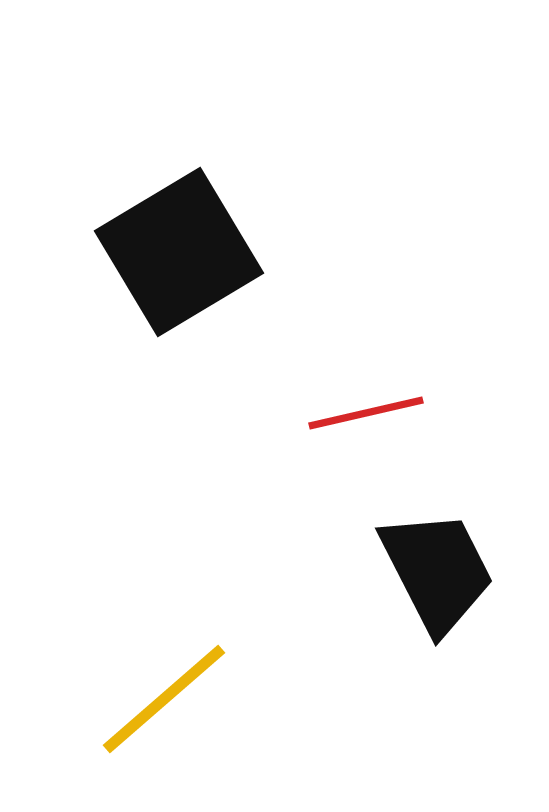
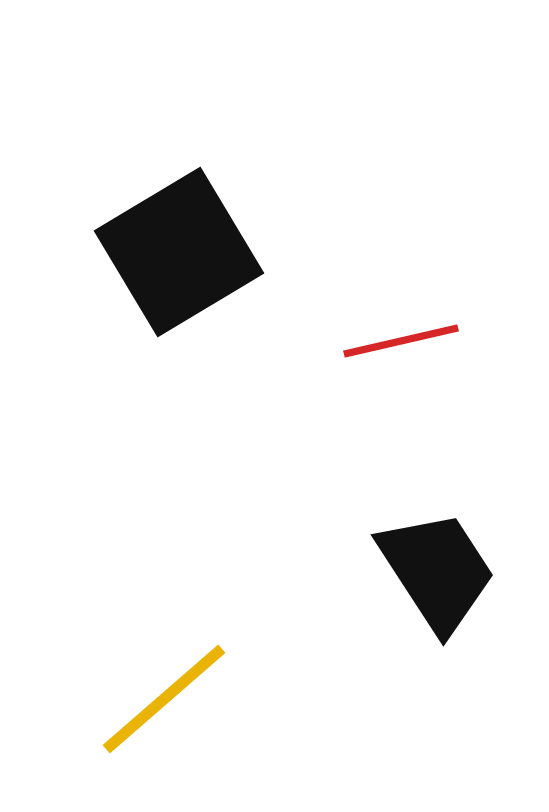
red line: moved 35 px right, 72 px up
black trapezoid: rotated 6 degrees counterclockwise
